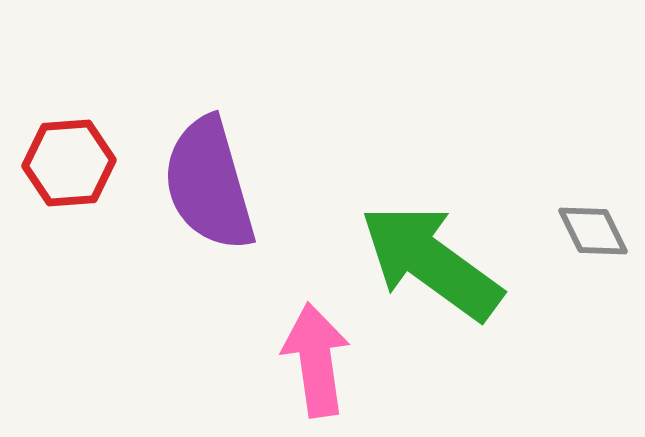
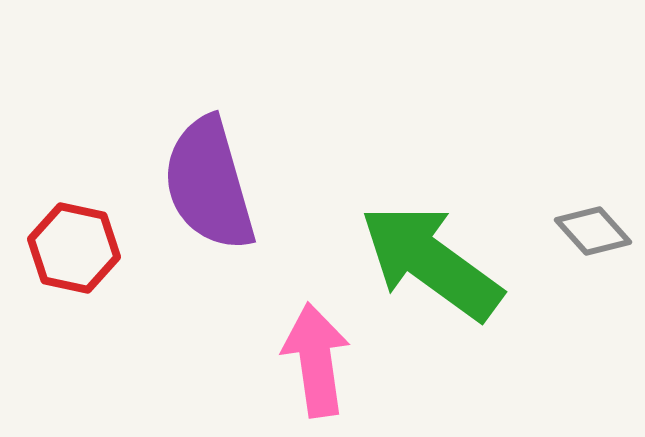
red hexagon: moved 5 px right, 85 px down; rotated 16 degrees clockwise
gray diamond: rotated 16 degrees counterclockwise
